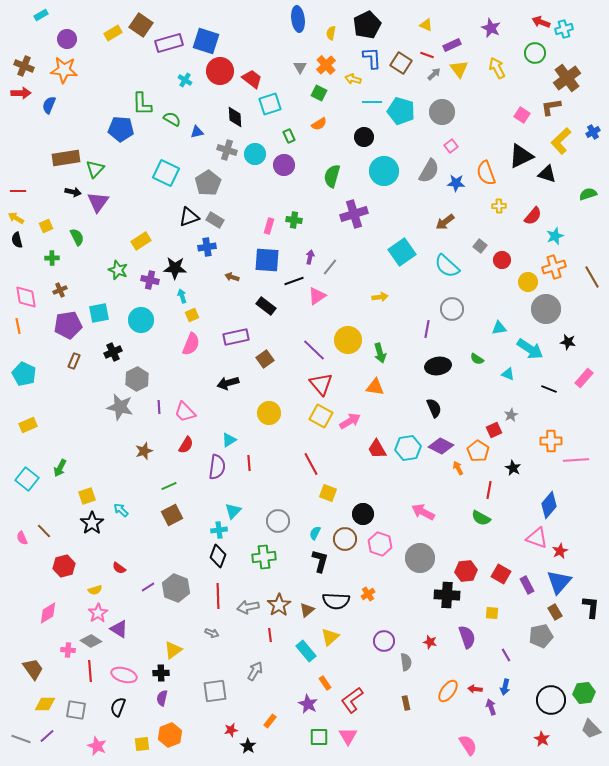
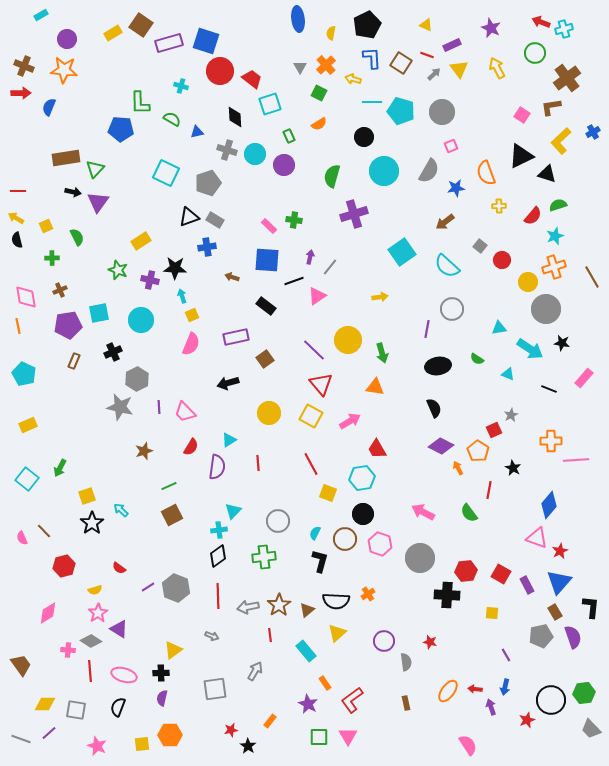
cyan cross at (185, 80): moved 4 px left, 6 px down; rotated 16 degrees counterclockwise
green L-shape at (142, 104): moved 2 px left, 1 px up
blue semicircle at (49, 105): moved 2 px down
pink square at (451, 146): rotated 16 degrees clockwise
gray pentagon at (208, 183): rotated 15 degrees clockwise
blue star at (456, 183): moved 5 px down; rotated 12 degrees counterclockwise
green semicircle at (588, 194): moved 30 px left, 11 px down
pink rectangle at (269, 226): rotated 63 degrees counterclockwise
black star at (568, 342): moved 6 px left, 1 px down
green arrow at (380, 353): moved 2 px right
yellow square at (321, 416): moved 10 px left
red semicircle at (186, 445): moved 5 px right, 2 px down
cyan hexagon at (408, 448): moved 46 px left, 30 px down
red line at (249, 463): moved 9 px right
green semicircle at (481, 518): moved 12 px left, 5 px up; rotated 24 degrees clockwise
black diamond at (218, 556): rotated 35 degrees clockwise
gray arrow at (212, 633): moved 3 px down
yellow triangle at (330, 637): moved 7 px right, 4 px up
purple semicircle at (467, 637): moved 106 px right
brown trapezoid at (33, 669): moved 12 px left, 4 px up
gray square at (215, 691): moved 2 px up
orange hexagon at (170, 735): rotated 20 degrees clockwise
purple line at (47, 736): moved 2 px right, 3 px up
red star at (542, 739): moved 15 px left, 19 px up; rotated 21 degrees clockwise
